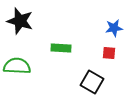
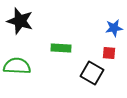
black square: moved 9 px up
